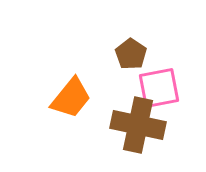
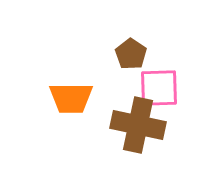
pink square: rotated 9 degrees clockwise
orange trapezoid: rotated 51 degrees clockwise
